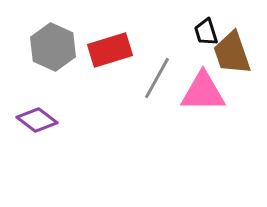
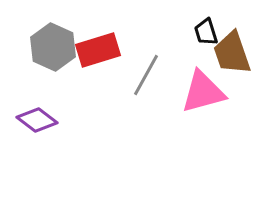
red rectangle: moved 12 px left
gray line: moved 11 px left, 3 px up
pink triangle: rotated 15 degrees counterclockwise
